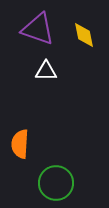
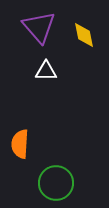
purple triangle: moved 1 px right, 2 px up; rotated 30 degrees clockwise
